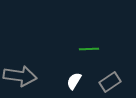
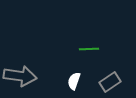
white semicircle: rotated 12 degrees counterclockwise
